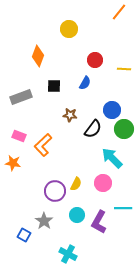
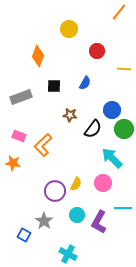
red circle: moved 2 px right, 9 px up
